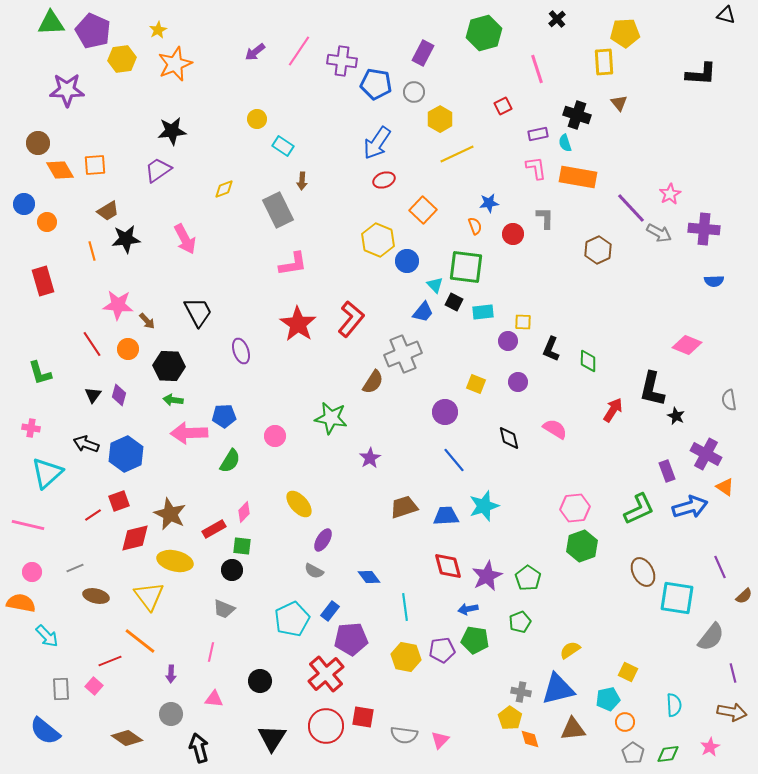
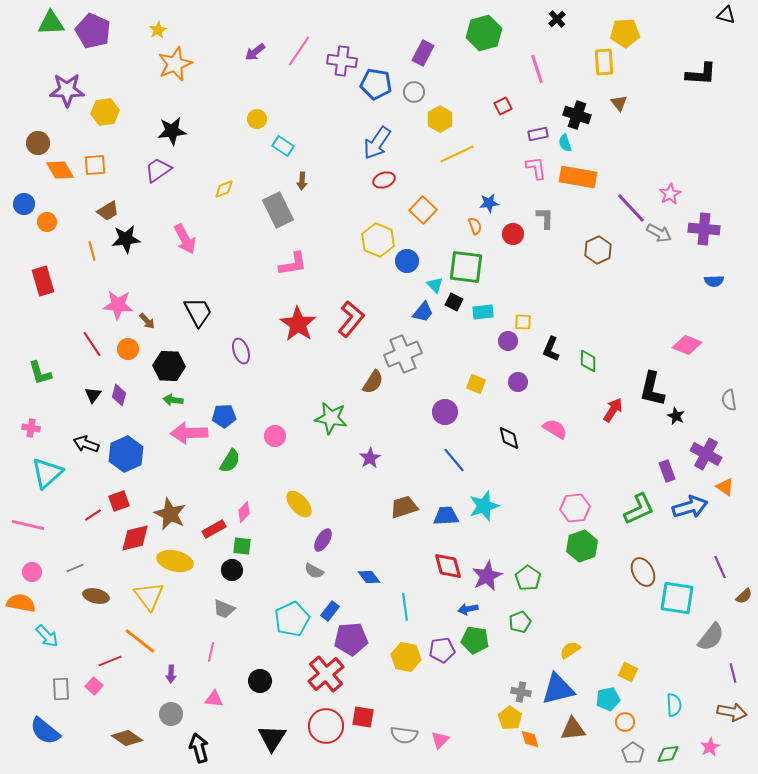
yellow hexagon at (122, 59): moved 17 px left, 53 px down
